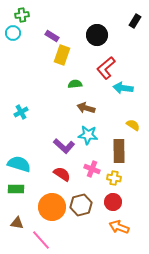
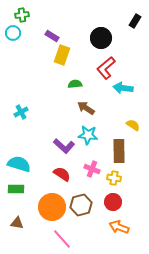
black circle: moved 4 px right, 3 px down
brown arrow: rotated 18 degrees clockwise
pink line: moved 21 px right, 1 px up
